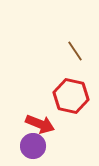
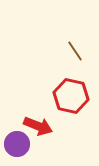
red arrow: moved 2 px left, 2 px down
purple circle: moved 16 px left, 2 px up
